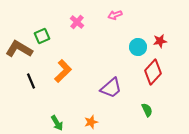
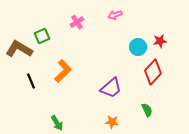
pink cross: rotated 16 degrees clockwise
orange star: moved 21 px right; rotated 24 degrees clockwise
